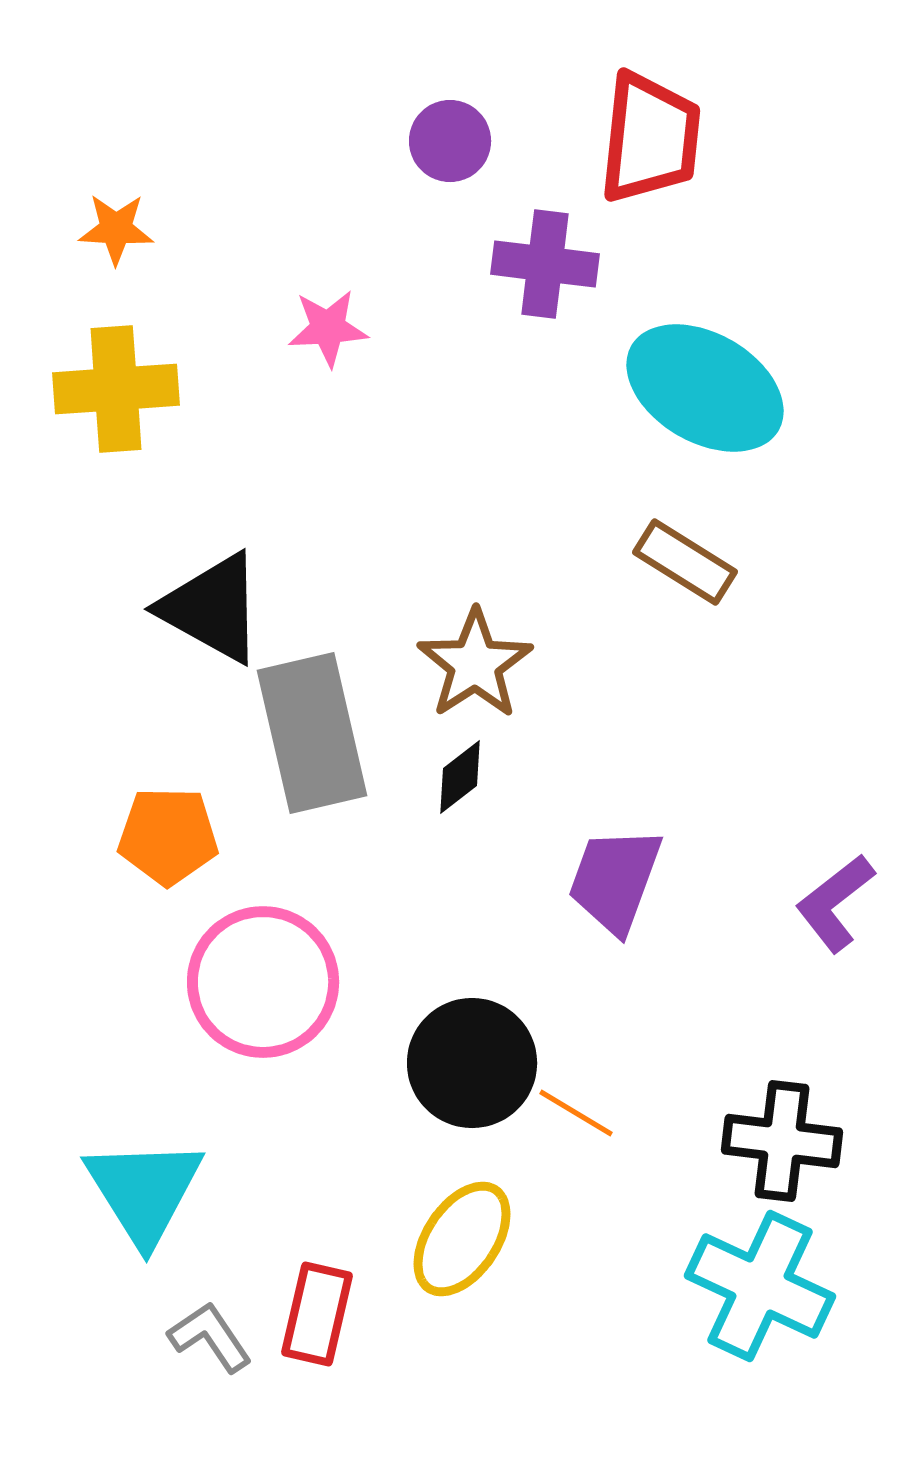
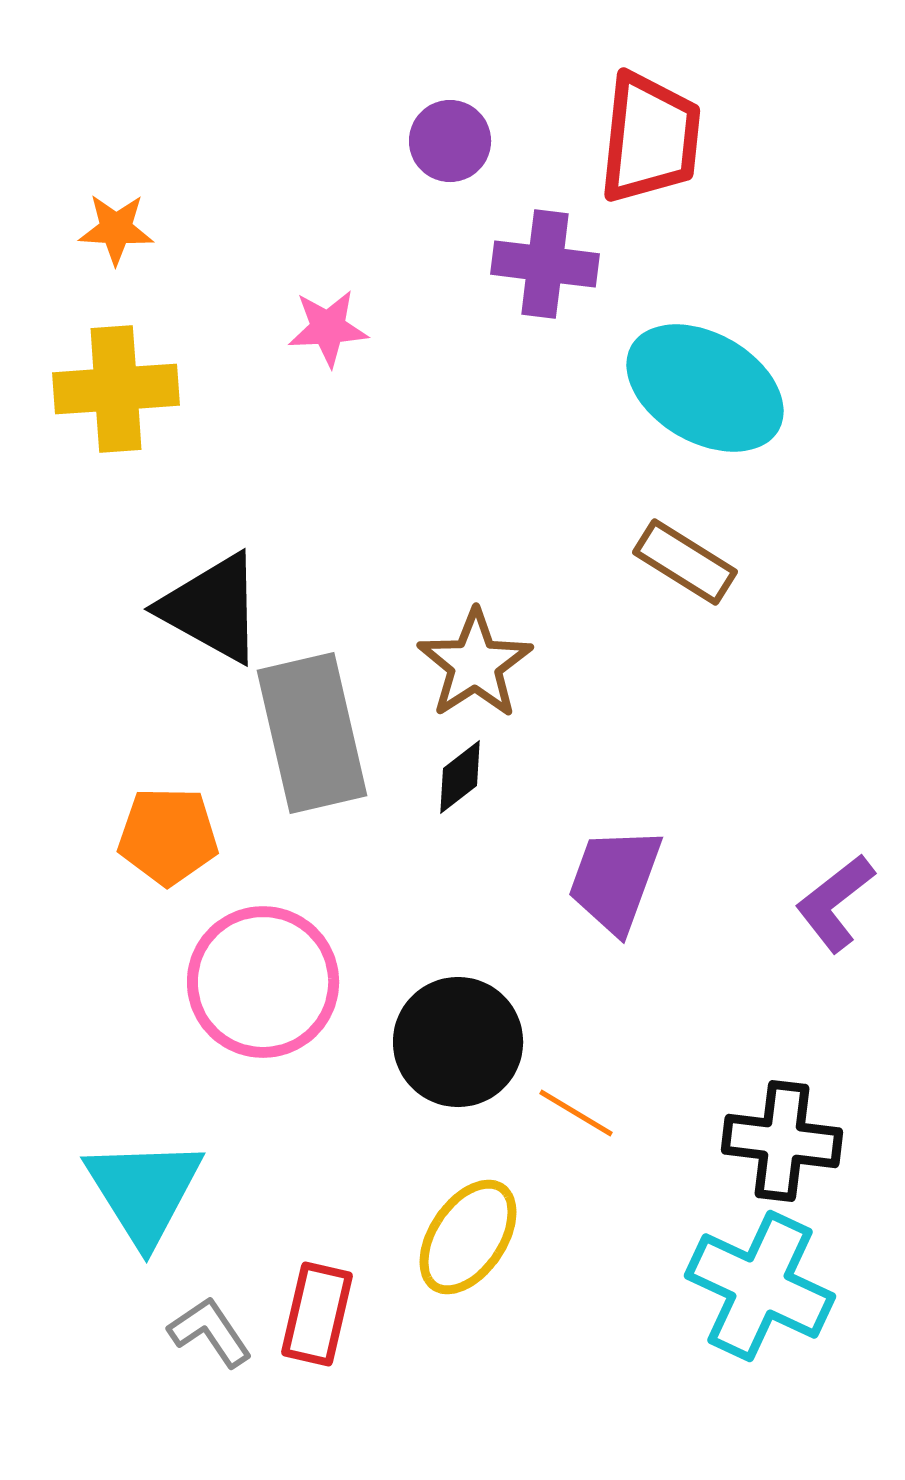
black circle: moved 14 px left, 21 px up
yellow ellipse: moved 6 px right, 2 px up
gray L-shape: moved 5 px up
